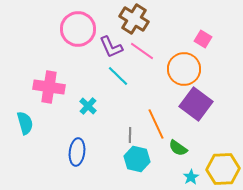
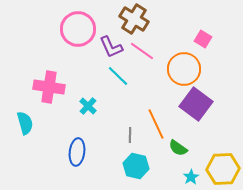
cyan hexagon: moved 1 px left, 7 px down
